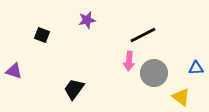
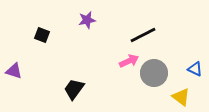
pink arrow: rotated 120 degrees counterclockwise
blue triangle: moved 1 px left, 1 px down; rotated 28 degrees clockwise
